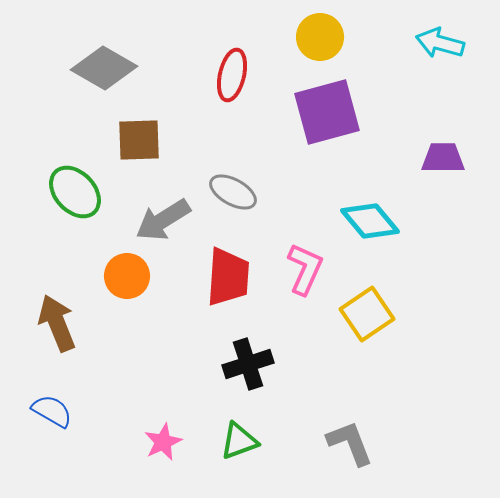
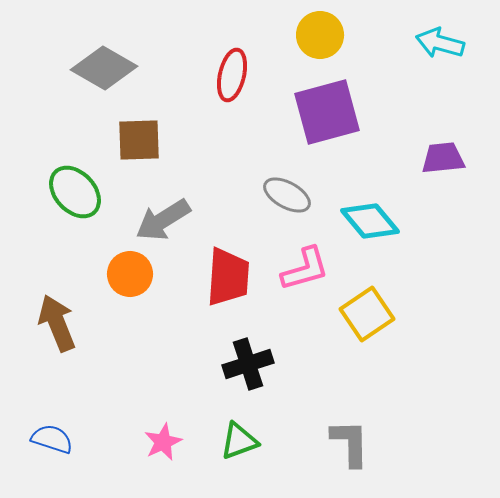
yellow circle: moved 2 px up
purple trapezoid: rotated 6 degrees counterclockwise
gray ellipse: moved 54 px right, 3 px down
pink L-shape: rotated 50 degrees clockwise
orange circle: moved 3 px right, 2 px up
blue semicircle: moved 28 px down; rotated 12 degrees counterclockwise
gray L-shape: rotated 20 degrees clockwise
